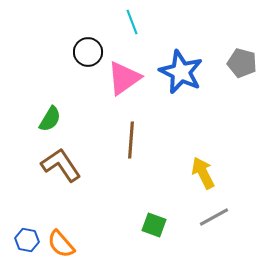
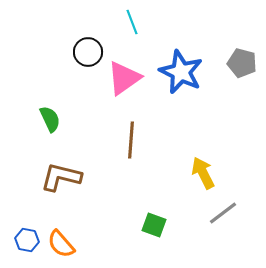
green semicircle: rotated 56 degrees counterclockwise
brown L-shape: moved 12 px down; rotated 42 degrees counterclockwise
gray line: moved 9 px right, 4 px up; rotated 8 degrees counterclockwise
